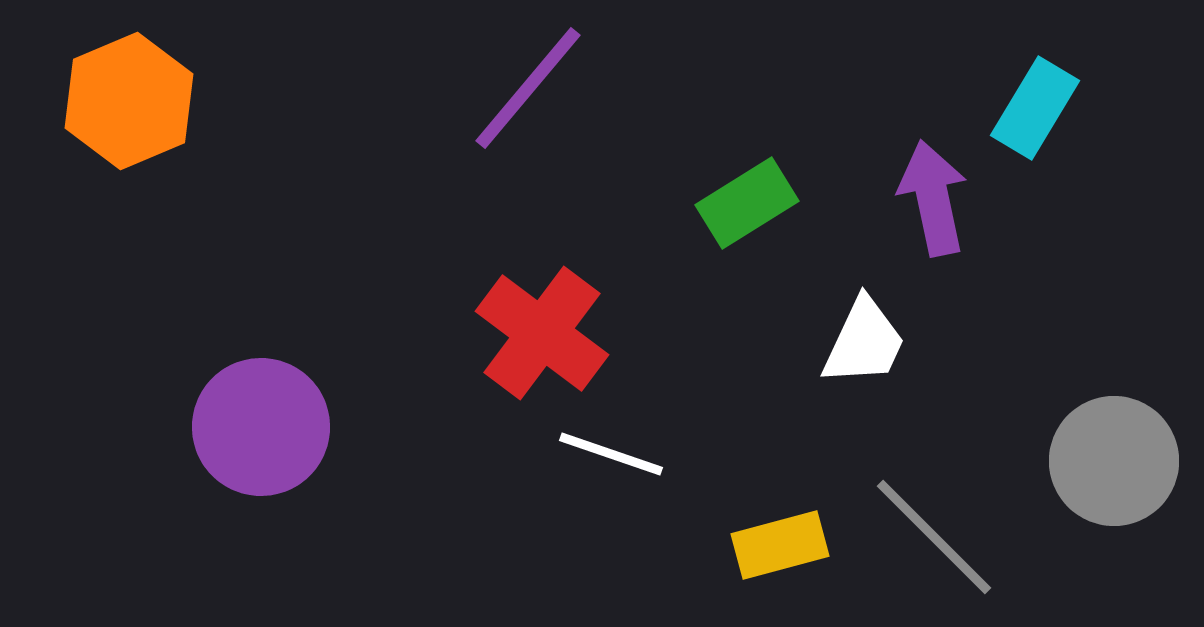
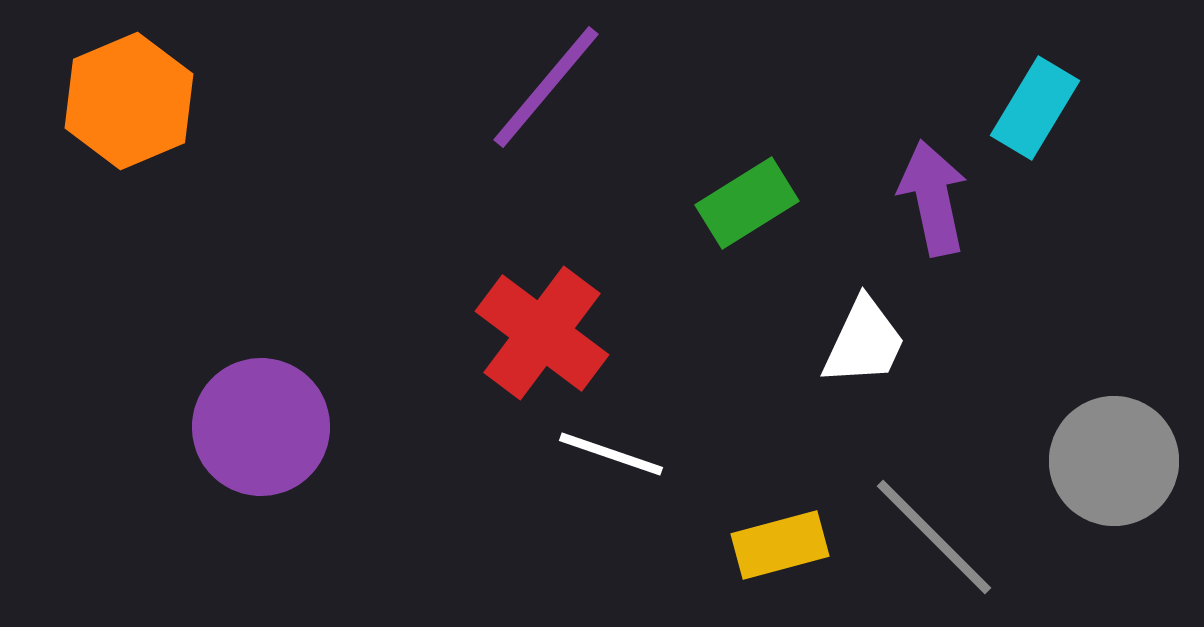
purple line: moved 18 px right, 1 px up
